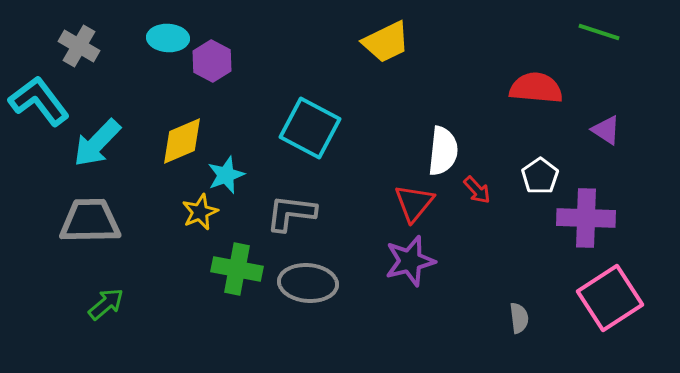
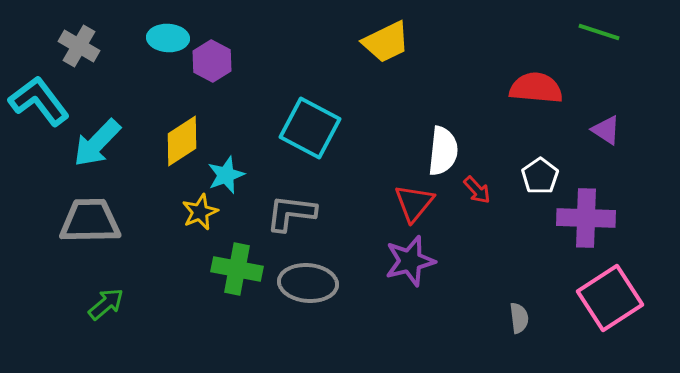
yellow diamond: rotated 10 degrees counterclockwise
